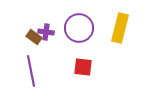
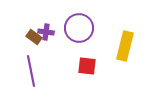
yellow rectangle: moved 5 px right, 18 px down
red square: moved 4 px right, 1 px up
